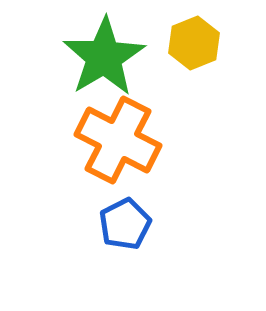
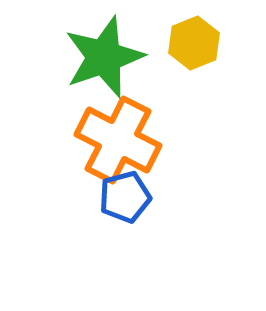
green star: rotated 12 degrees clockwise
blue pentagon: moved 27 px up; rotated 12 degrees clockwise
